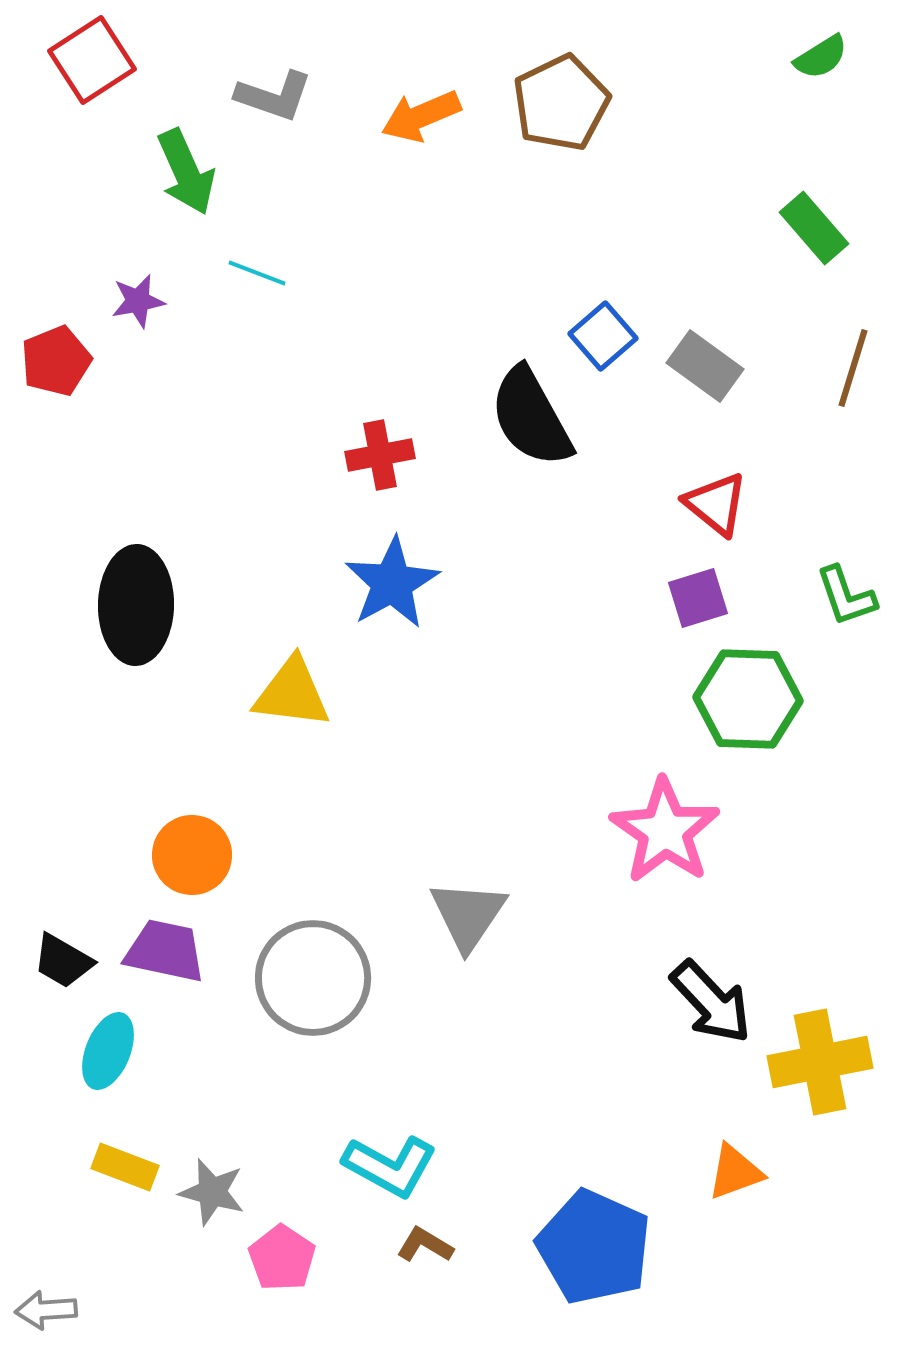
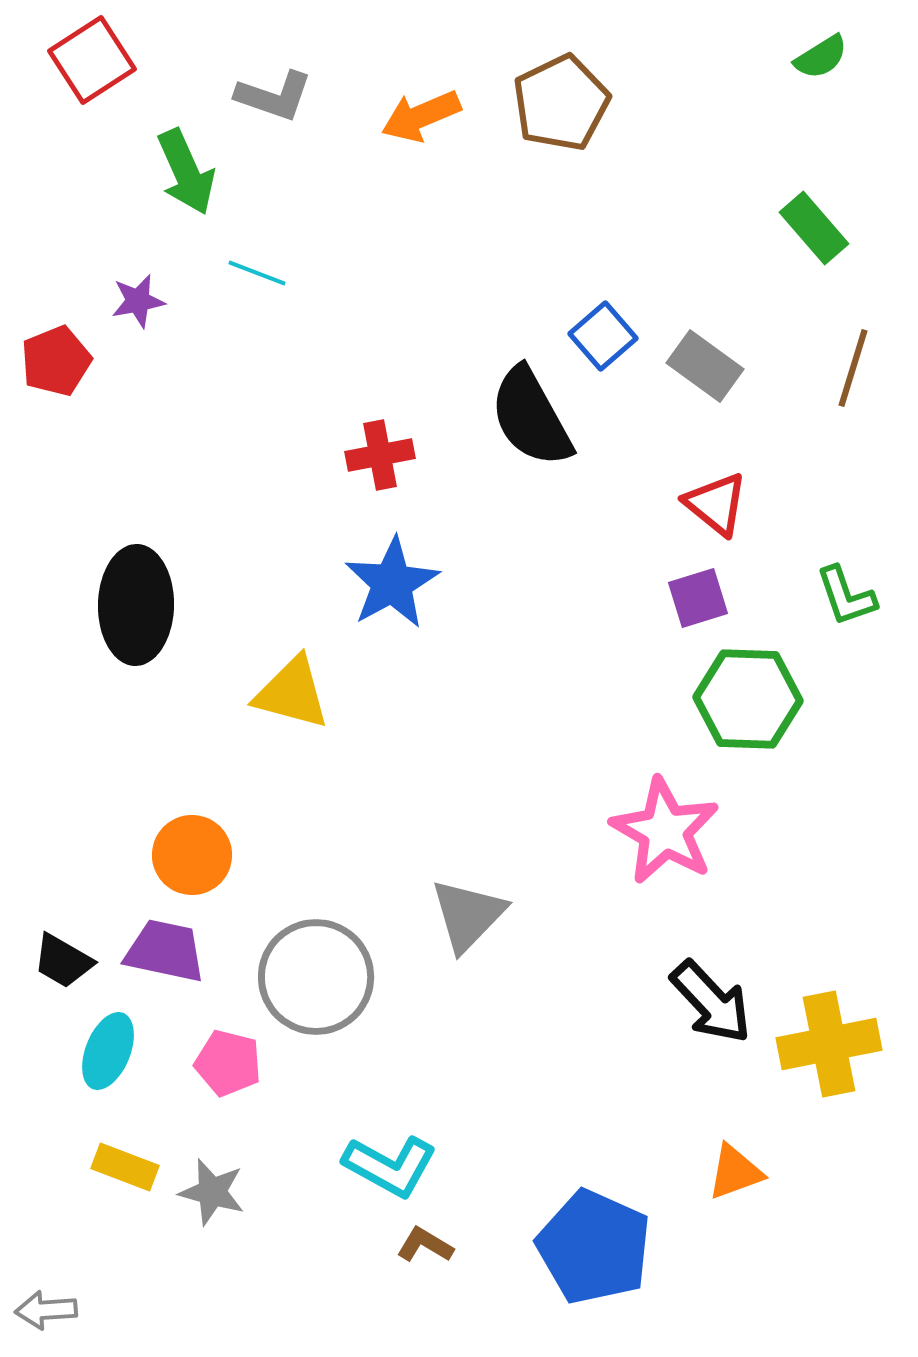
yellow triangle: rotated 8 degrees clockwise
pink star: rotated 5 degrees counterclockwise
gray triangle: rotated 10 degrees clockwise
gray circle: moved 3 px right, 1 px up
yellow cross: moved 9 px right, 18 px up
pink pentagon: moved 54 px left, 195 px up; rotated 20 degrees counterclockwise
